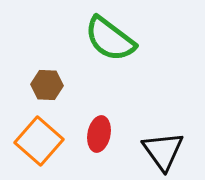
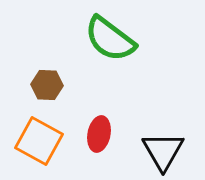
orange square: rotated 12 degrees counterclockwise
black triangle: rotated 6 degrees clockwise
